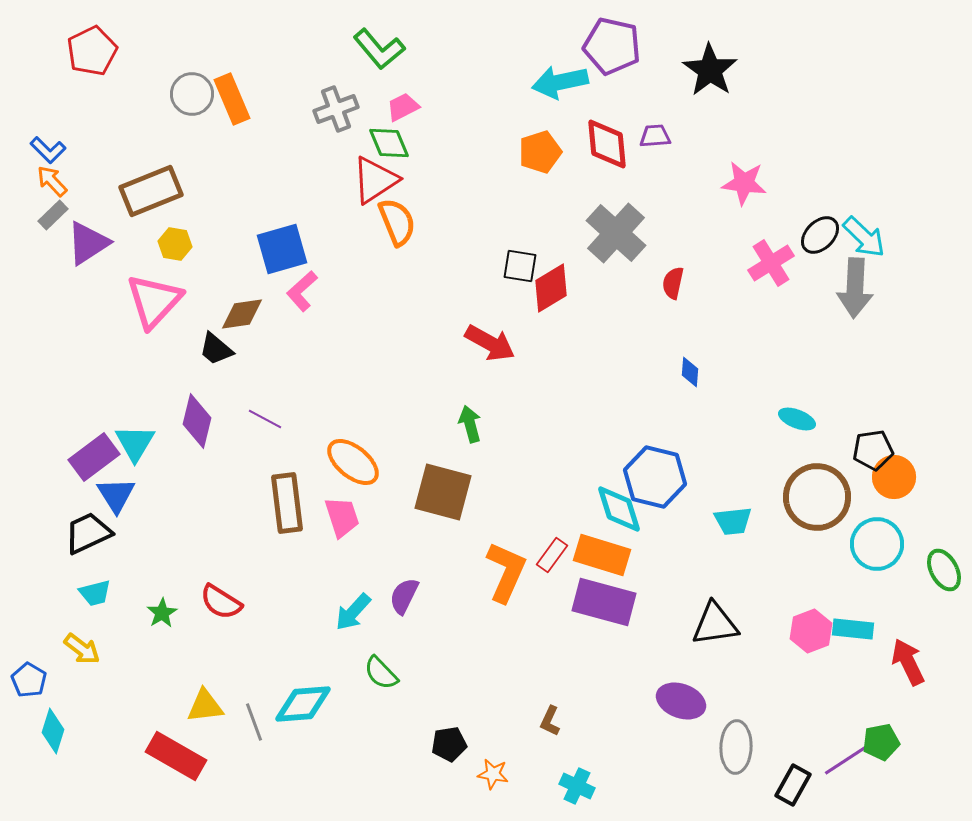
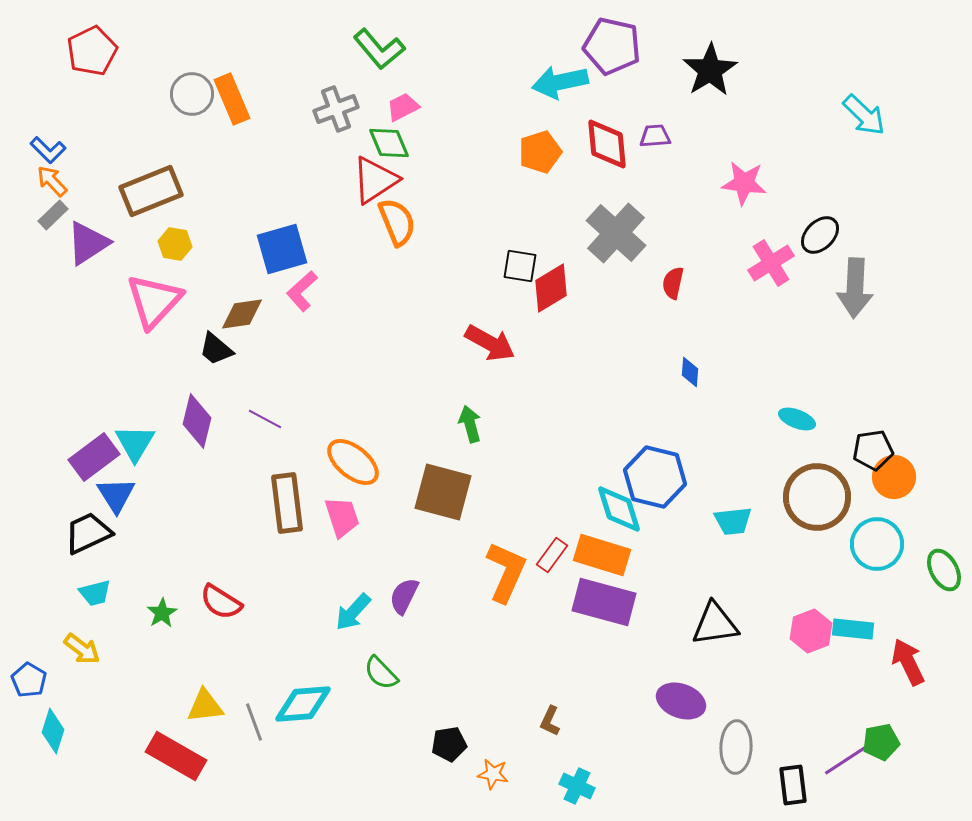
black star at (710, 70): rotated 6 degrees clockwise
cyan arrow at (864, 237): moved 122 px up
black rectangle at (793, 785): rotated 36 degrees counterclockwise
